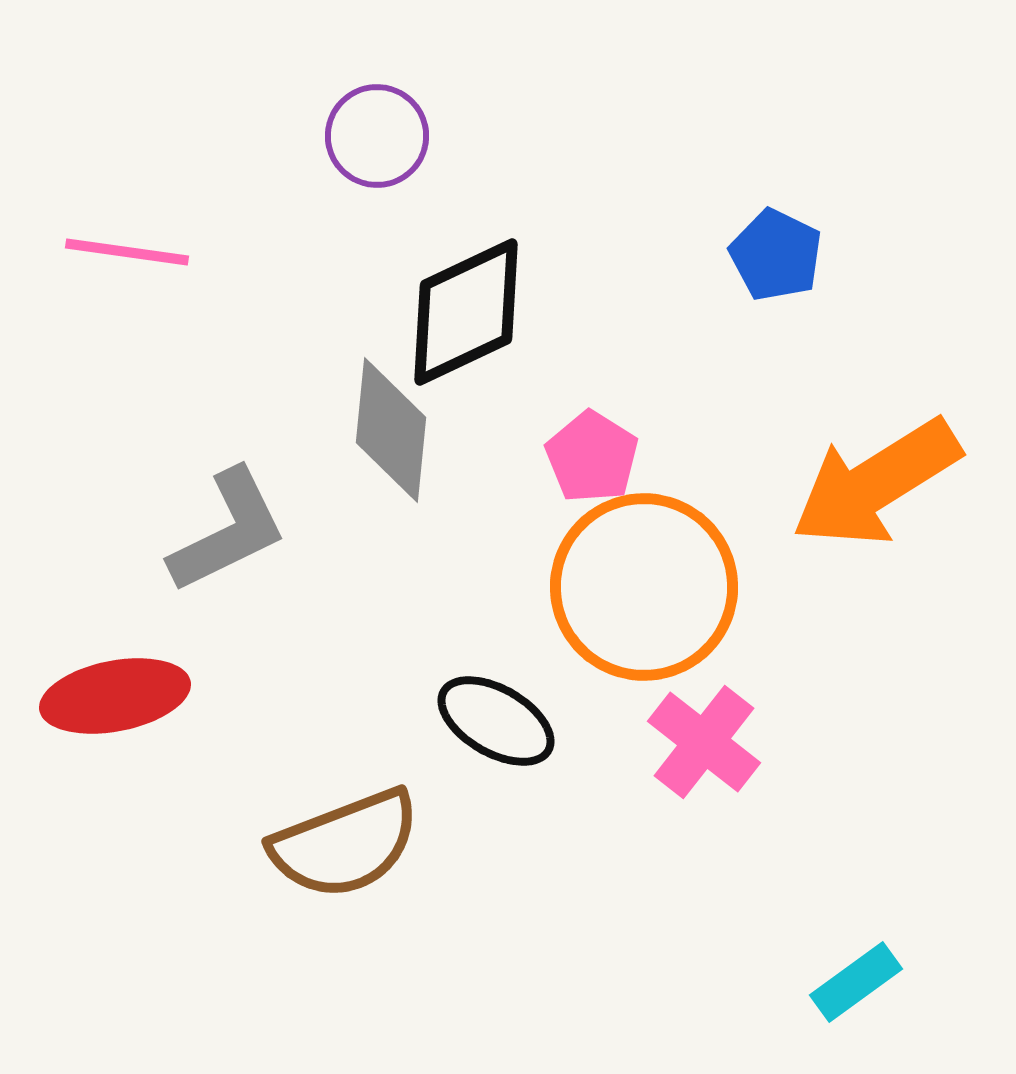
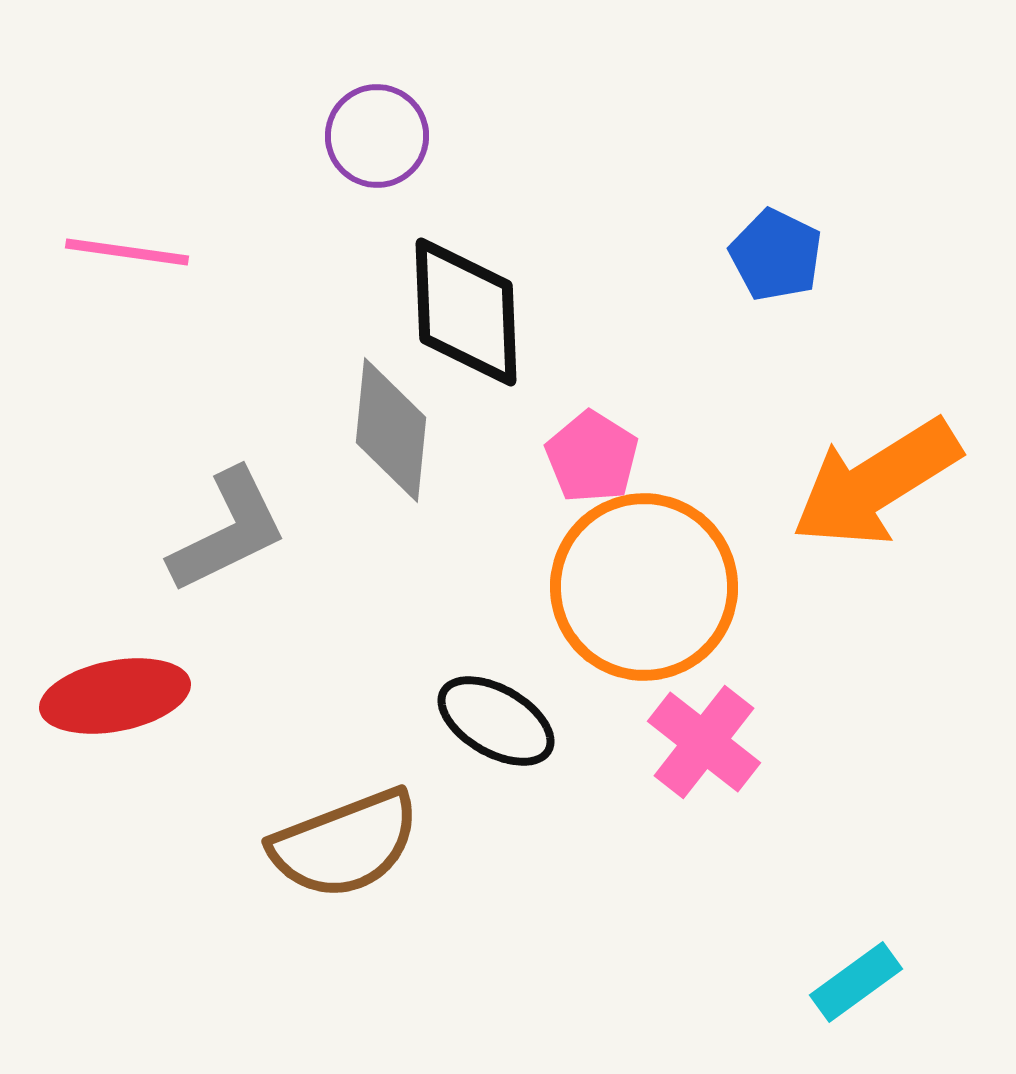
black diamond: rotated 67 degrees counterclockwise
